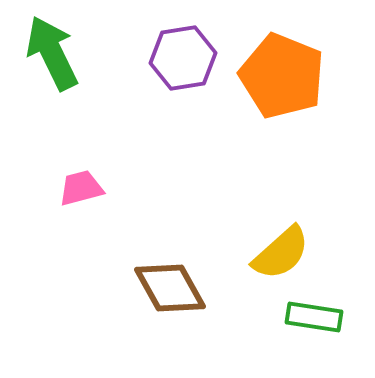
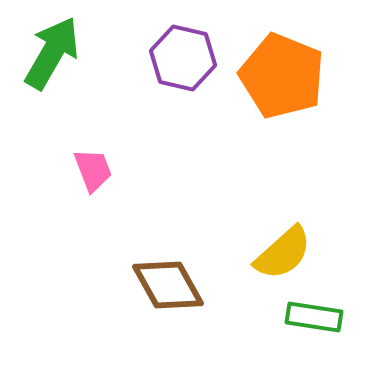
green arrow: rotated 56 degrees clockwise
purple hexagon: rotated 22 degrees clockwise
pink trapezoid: moved 12 px right, 18 px up; rotated 84 degrees clockwise
yellow semicircle: moved 2 px right
brown diamond: moved 2 px left, 3 px up
